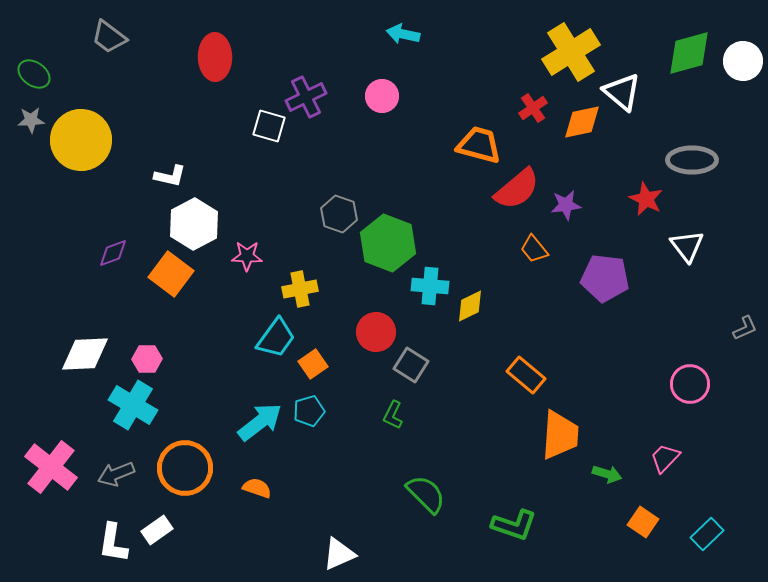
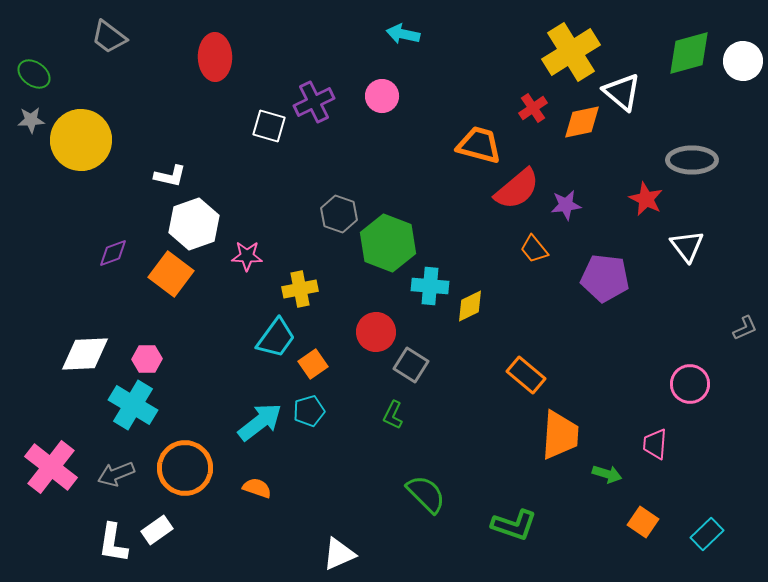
purple cross at (306, 97): moved 8 px right, 5 px down
white hexagon at (194, 224): rotated 9 degrees clockwise
pink trapezoid at (665, 458): moved 10 px left, 14 px up; rotated 40 degrees counterclockwise
